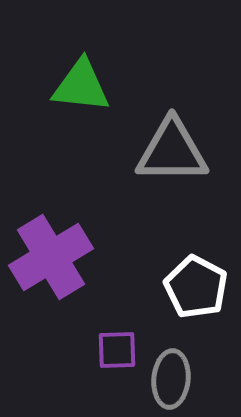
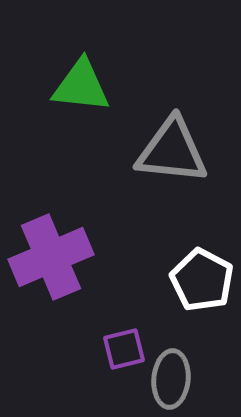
gray triangle: rotated 6 degrees clockwise
purple cross: rotated 8 degrees clockwise
white pentagon: moved 6 px right, 7 px up
purple square: moved 7 px right, 1 px up; rotated 12 degrees counterclockwise
